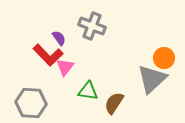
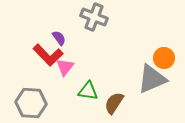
gray cross: moved 2 px right, 9 px up
gray triangle: rotated 20 degrees clockwise
